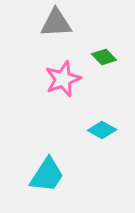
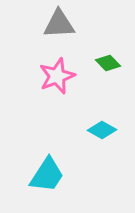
gray triangle: moved 3 px right, 1 px down
green diamond: moved 4 px right, 6 px down
pink star: moved 6 px left, 3 px up
